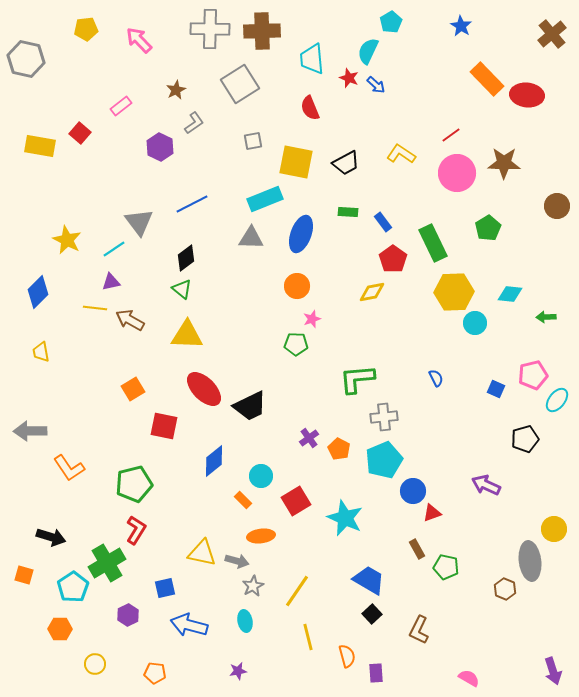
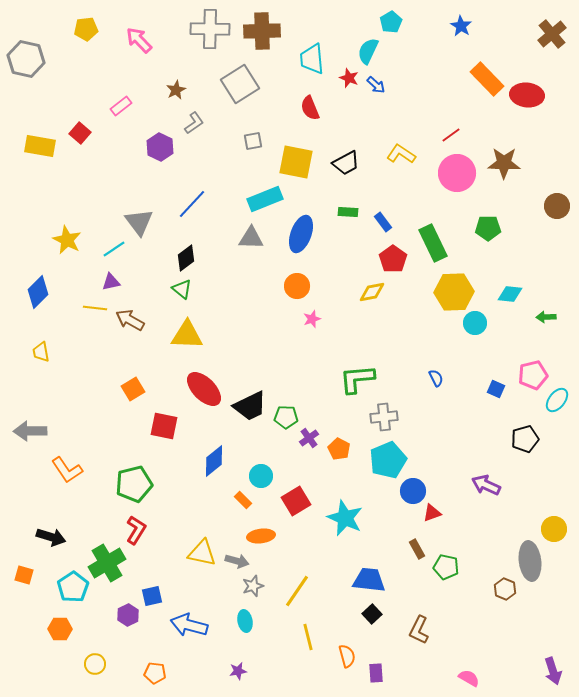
blue line at (192, 204): rotated 20 degrees counterclockwise
green pentagon at (488, 228): rotated 30 degrees clockwise
green pentagon at (296, 344): moved 10 px left, 73 px down
cyan pentagon at (384, 460): moved 4 px right
orange L-shape at (69, 468): moved 2 px left, 2 px down
blue trapezoid at (369, 580): rotated 24 degrees counterclockwise
gray star at (253, 586): rotated 10 degrees clockwise
blue square at (165, 588): moved 13 px left, 8 px down
